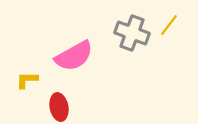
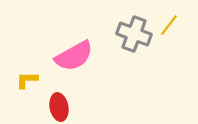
gray cross: moved 2 px right, 1 px down
